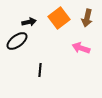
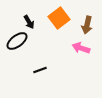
brown arrow: moved 7 px down
black arrow: rotated 72 degrees clockwise
black line: rotated 64 degrees clockwise
